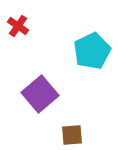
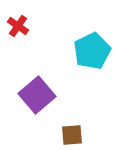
purple square: moved 3 px left, 1 px down
